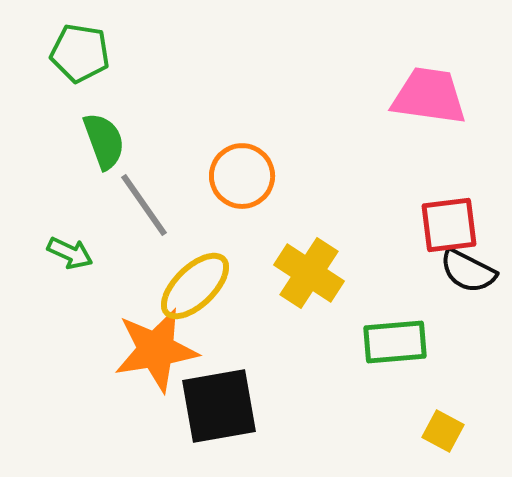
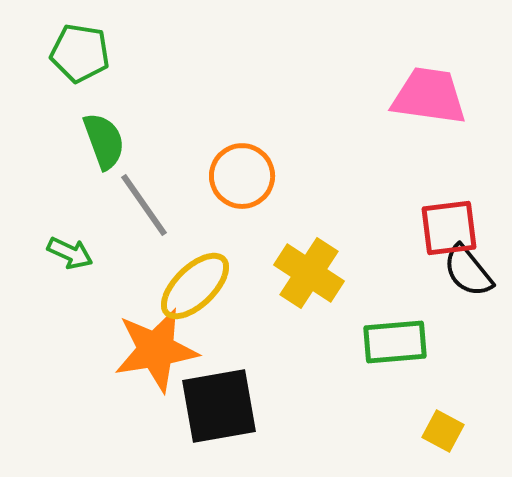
red square: moved 3 px down
black semicircle: rotated 24 degrees clockwise
